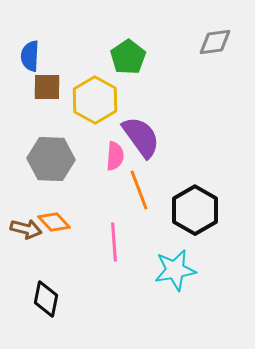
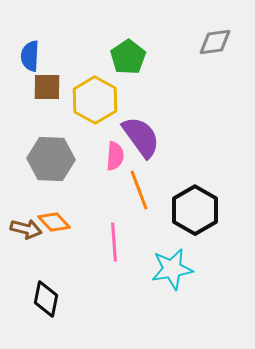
cyan star: moved 3 px left, 1 px up
